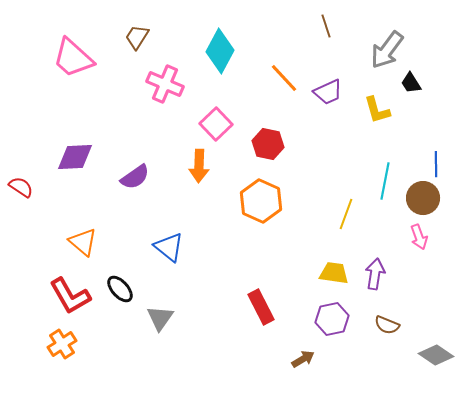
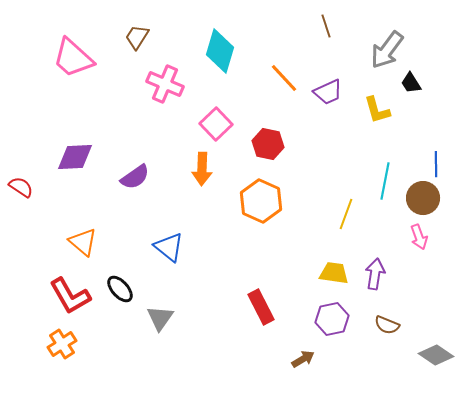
cyan diamond: rotated 12 degrees counterclockwise
orange arrow: moved 3 px right, 3 px down
